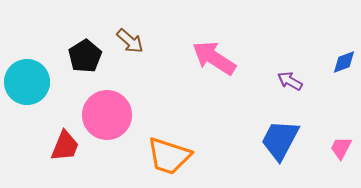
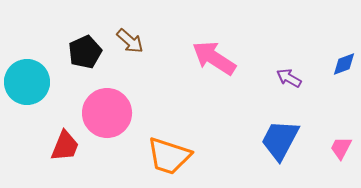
black pentagon: moved 4 px up; rotated 8 degrees clockwise
blue diamond: moved 2 px down
purple arrow: moved 1 px left, 3 px up
pink circle: moved 2 px up
